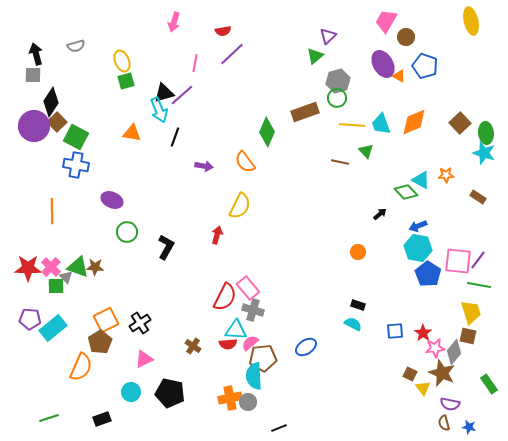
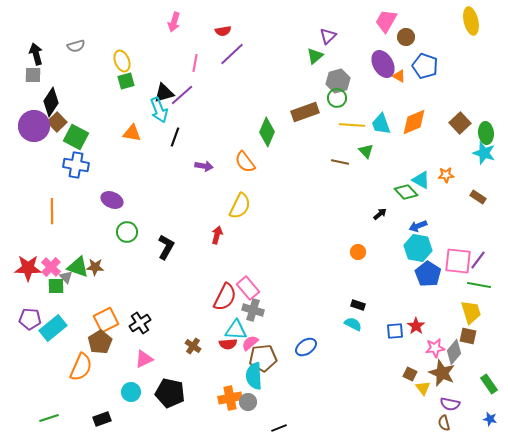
red star at (423, 333): moved 7 px left, 7 px up
blue star at (469, 427): moved 21 px right, 8 px up
